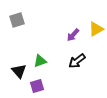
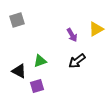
purple arrow: moved 1 px left; rotated 72 degrees counterclockwise
black triangle: rotated 21 degrees counterclockwise
